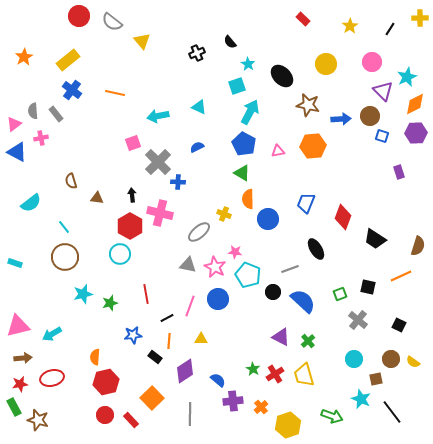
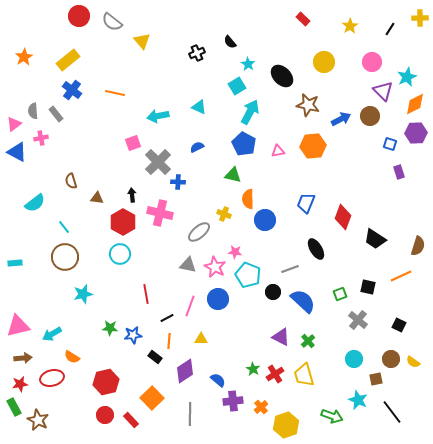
yellow circle at (326, 64): moved 2 px left, 2 px up
cyan square at (237, 86): rotated 12 degrees counterclockwise
blue arrow at (341, 119): rotated 24 degrees counterclockwise
blue square at (382, 136): moved 8 px right, 8 px down
green triangle at (242, 173): moved 9 px left, 2 px down; rotated 18 degrees counterclockwise
cyan semicircle at (31, 203): moved 4 px right
blue circle at (268, 219): moved 3 px left, 1 px down
red hexagon at (130, 226): moved 7 px left, 4 px up
cyan rectangle at (15, 263): rotated 24 degrees counterclockwise
green star at (110, 303): moved 25 px down; rotated 21 degrees clockwise
orange semicircle at (95, 357): moved 23 px left; rotated 63 degrees counterclockwise
cyan star at (361, 399): moved 3 px left, 1 px down
brown star at (38, 420): rotated 10 degrees clockwise
yellow hexagon at (288, 425): moved 2 px left
